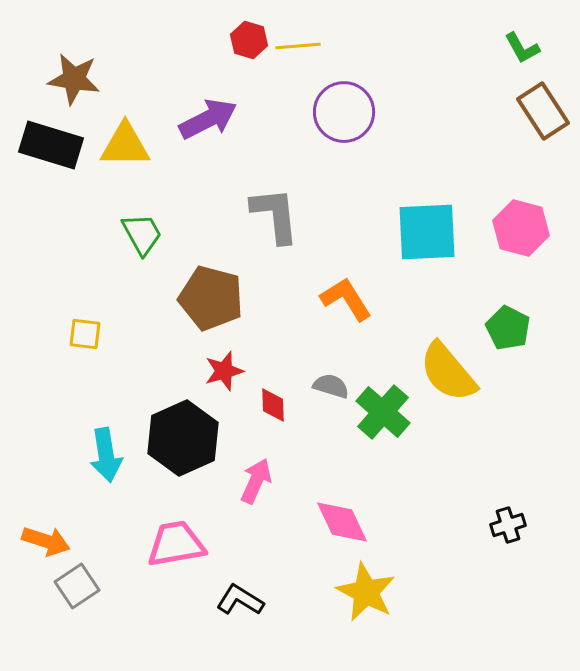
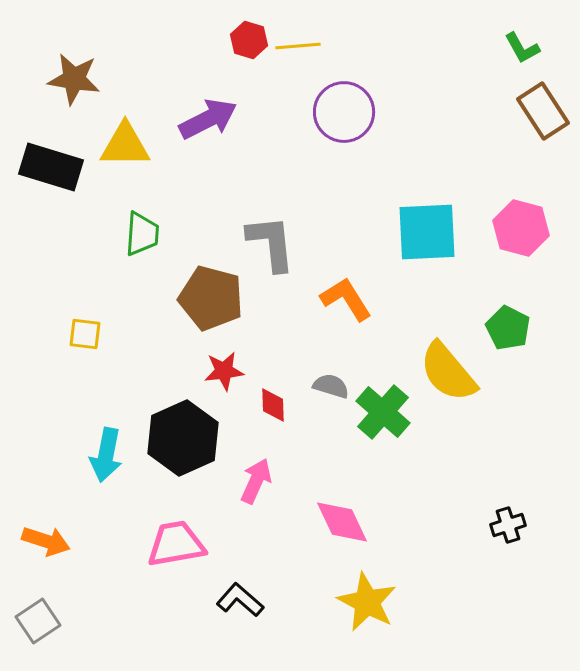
black rectangle: moved 22 px down
gray L-shape: moved 4 px left, 28 px down
green trapezoid: rotated 33 degrees clockwise
red star: rotated 9 degrees clockwise
cyan arrow: rotated 20 degrees clockwise
gray square: moved 39 px left, 35 px down
yellow star: moved 1 px right, 10 px down
black L-shape: rotated 9 degrees clockwise
